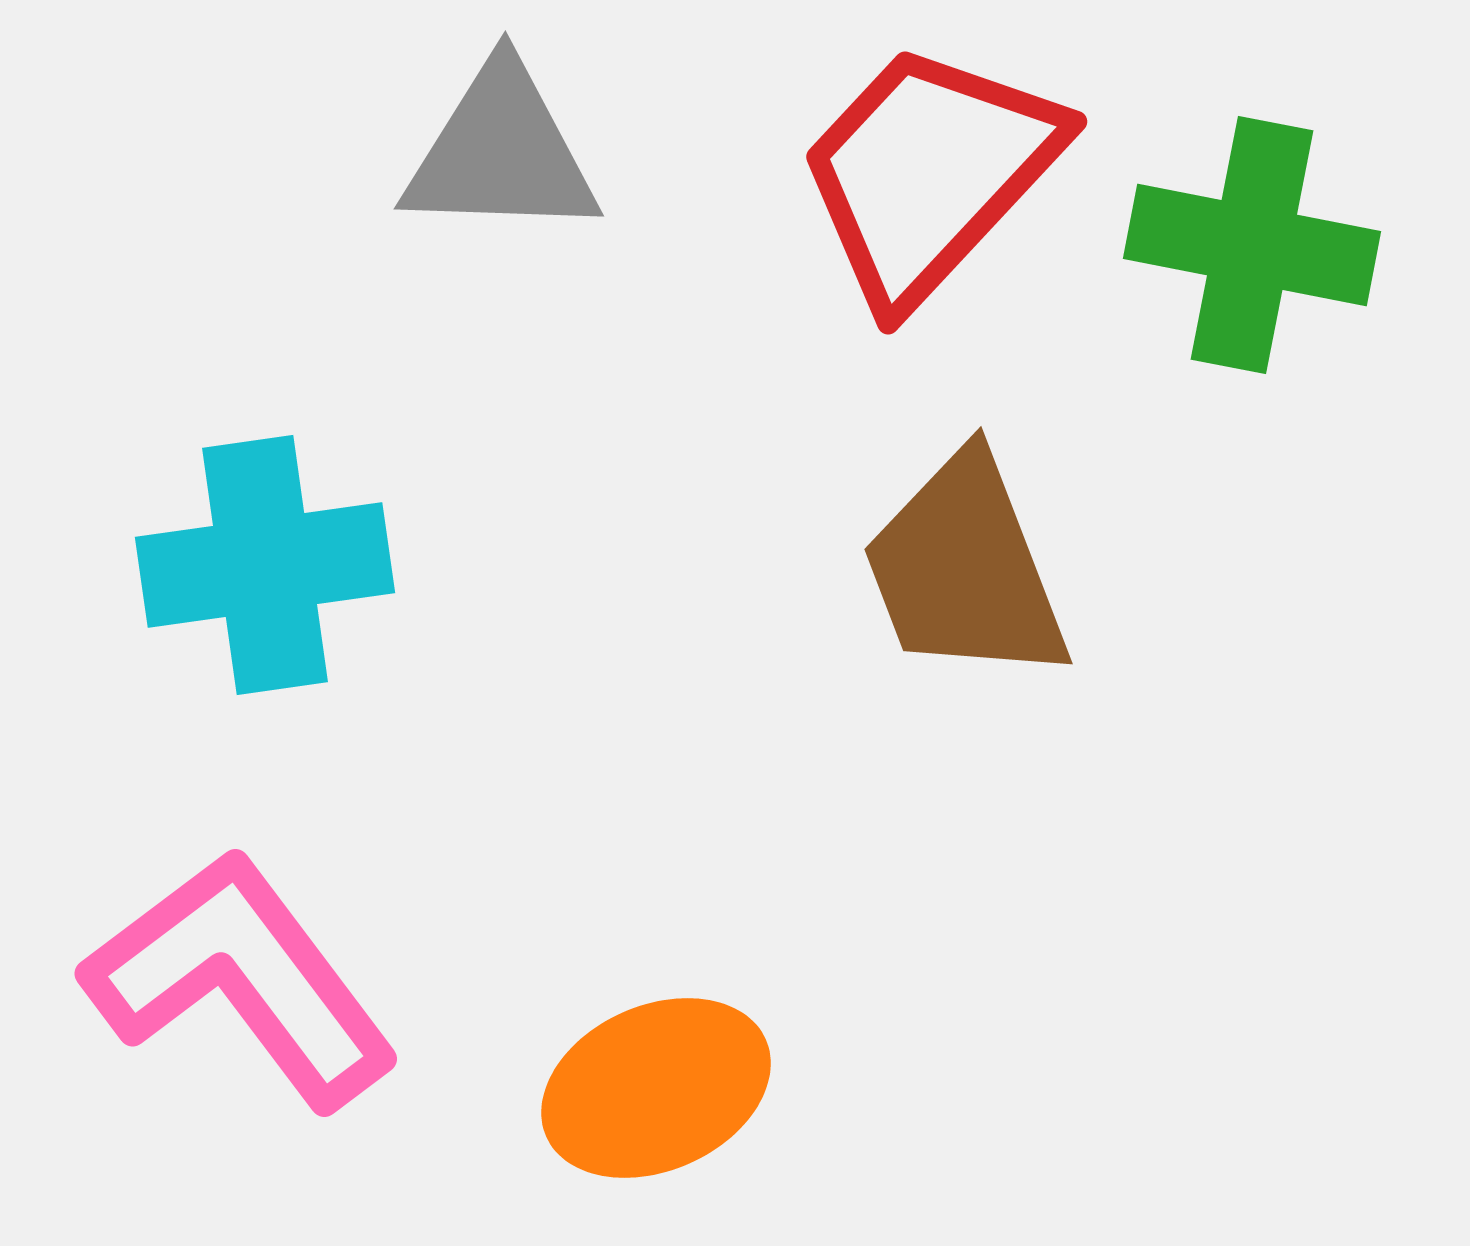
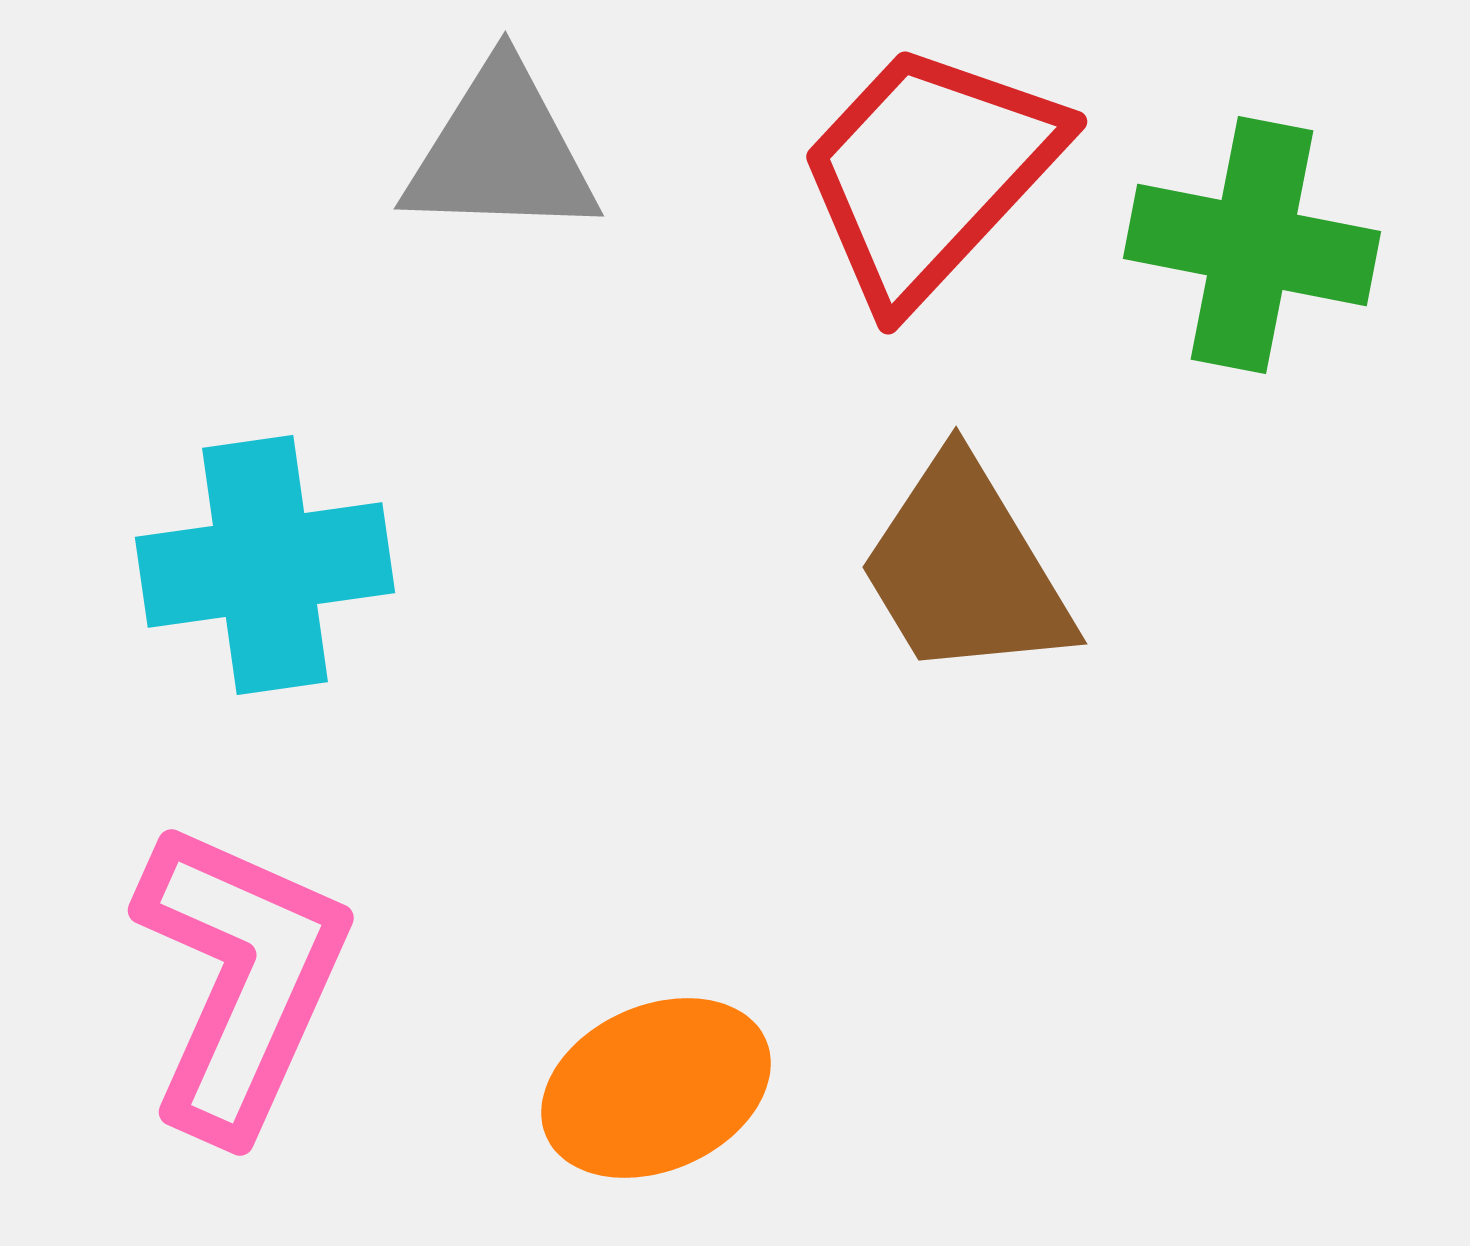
brown trapezoid: rotated 10 degrees counterclockwise
pink L-shape: rotated 61 degrees clockwise
